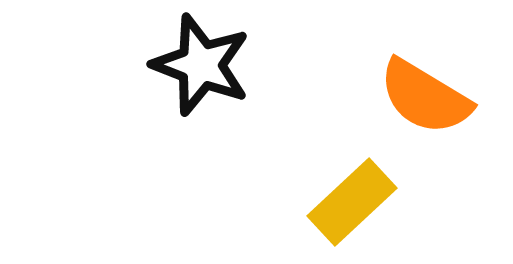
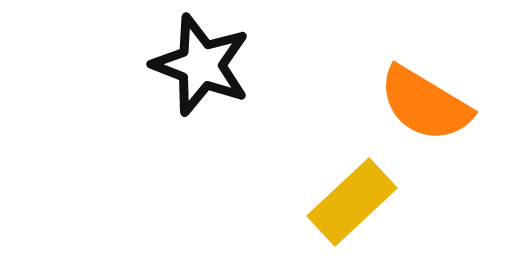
orange semicircle: moved 7 px down
